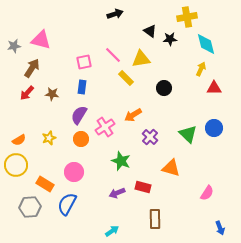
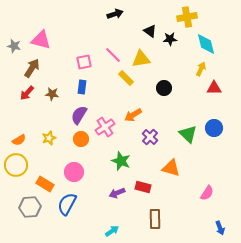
gray star: rotated 24 degrees clockwise
